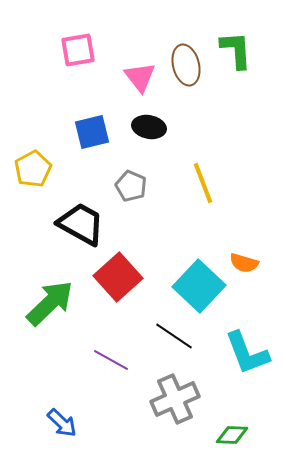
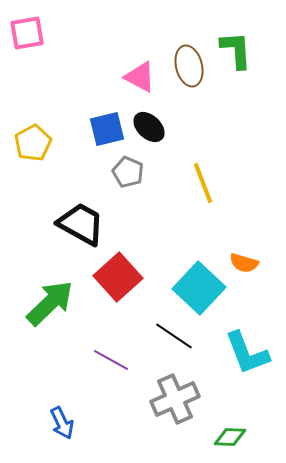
pink square: moved 51 px left, 17 px up
brown ellipse: moved 3 px right, 1 px down
pink triangle: rotated 24 degrees counterclockwise
black ellipse: rotated 32 degrees clockwise
blue square: moved 15 px right, 3 px up
yellow pentagon: moved 26 px up
gray pentagon: moved 3 px left, 14 px up
cyan square: moved 2 px down
blue arrow: rotated 20 degrees clockwise
green diamond: moved 2 px left, 2 px down
